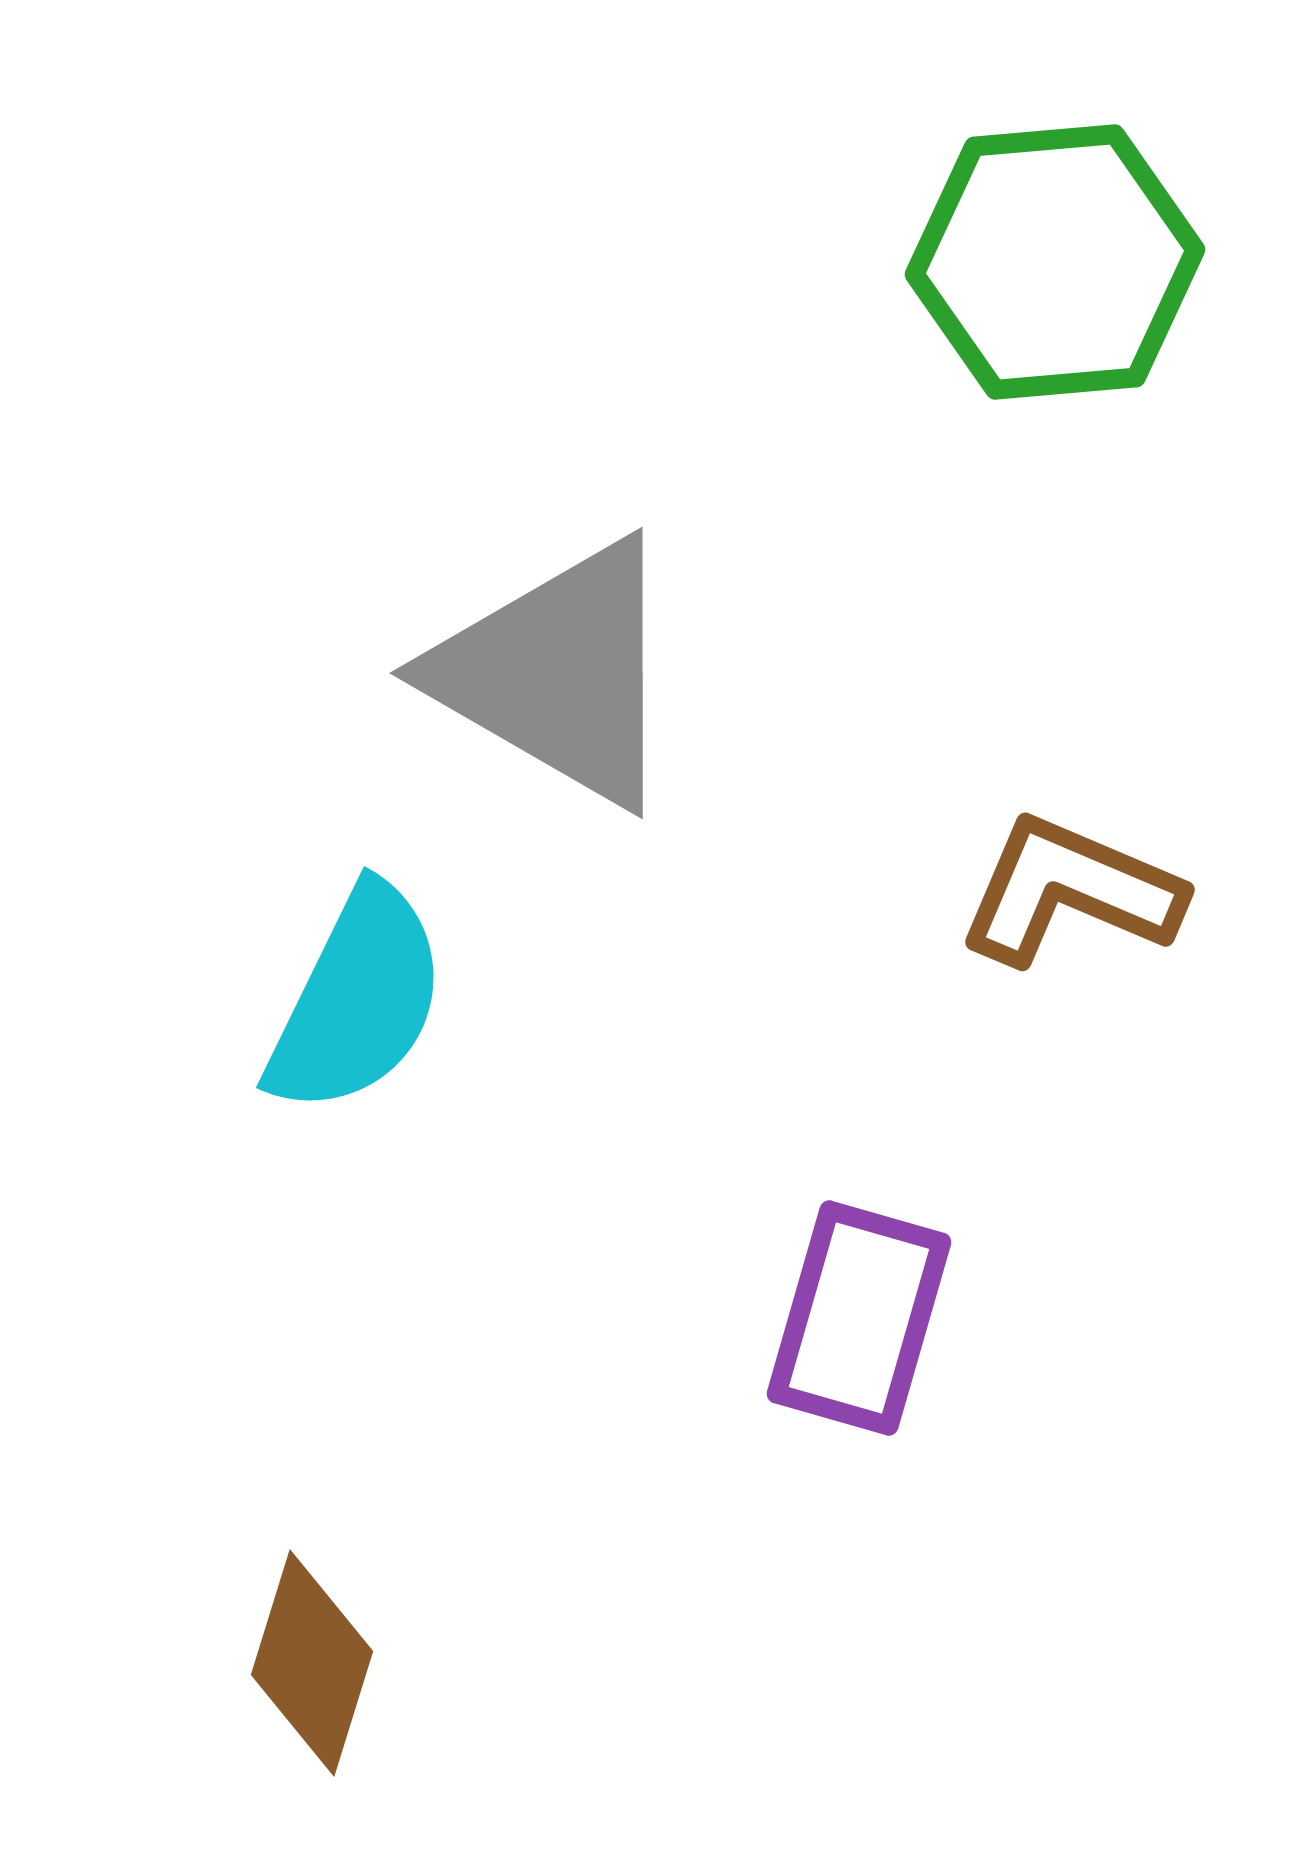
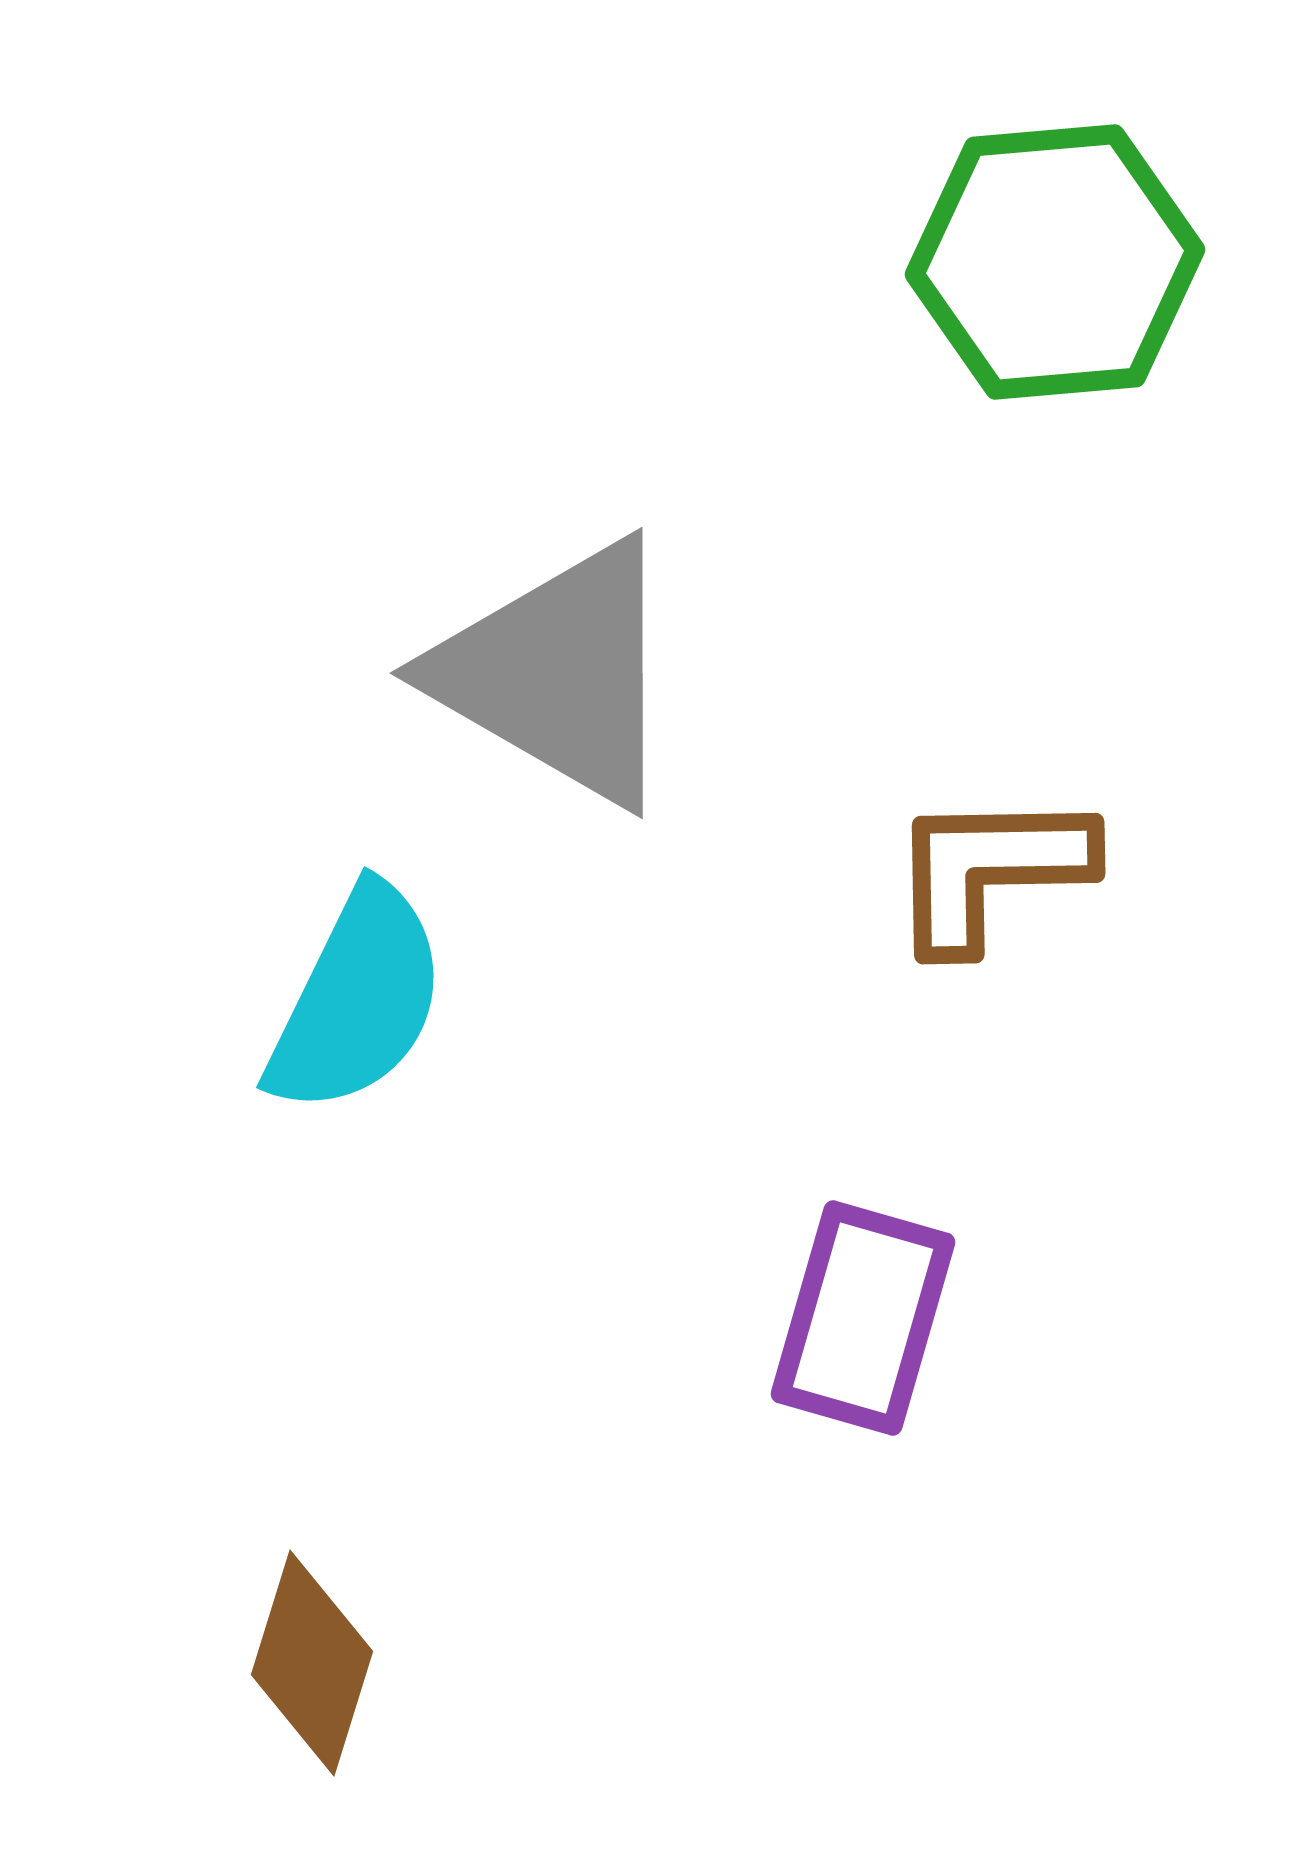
brown L-shape: moved 80 px left, 21 px up; rotated 24 degrees counterclockwise
purple rectangle: moved 4 px right
